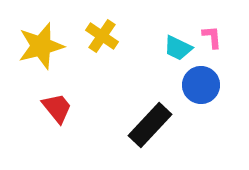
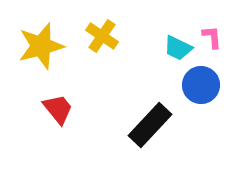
red trapezoid: moved 1 px right, 1 px down
